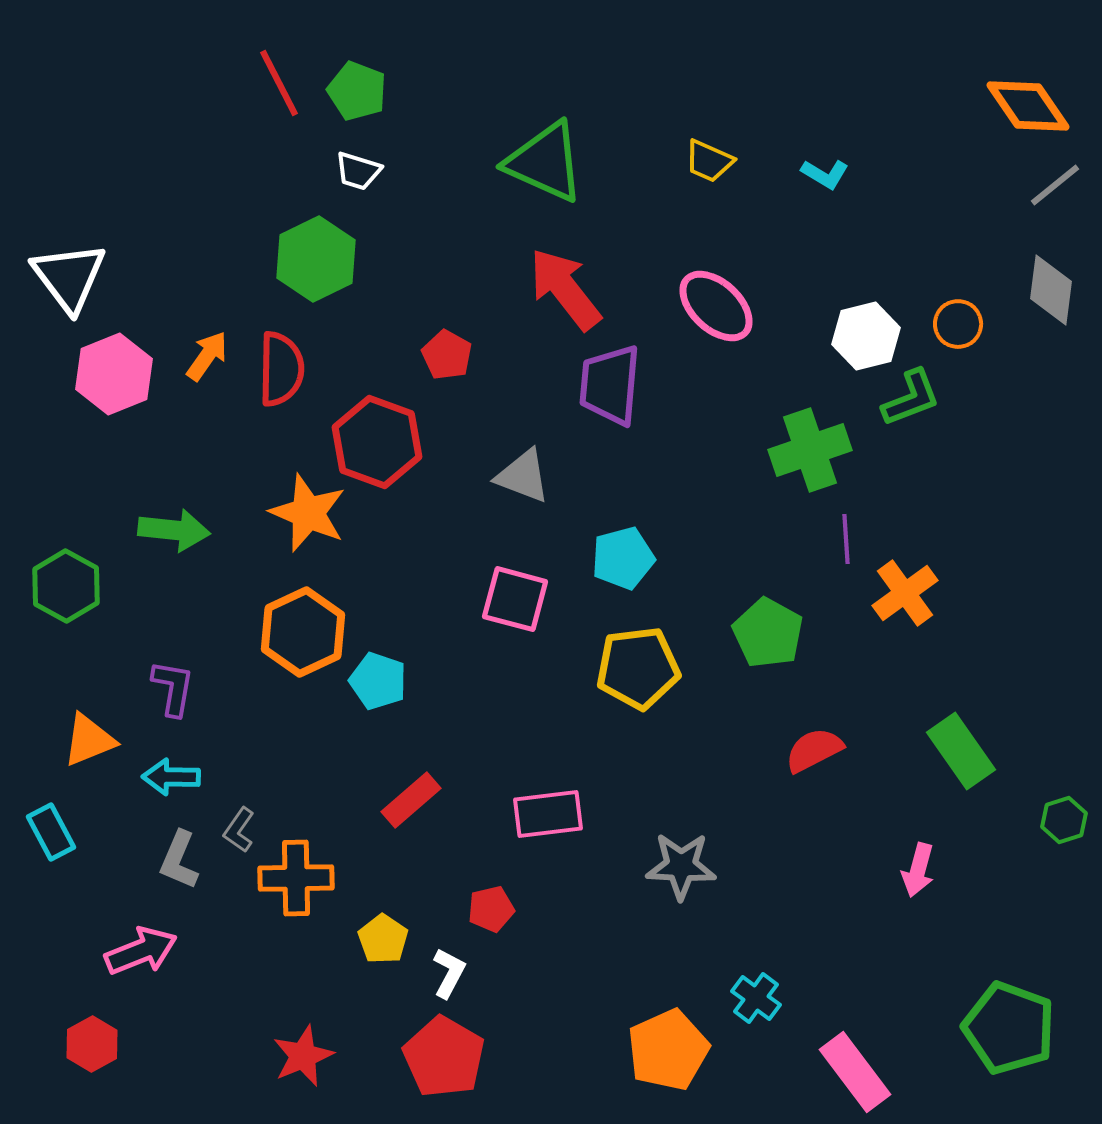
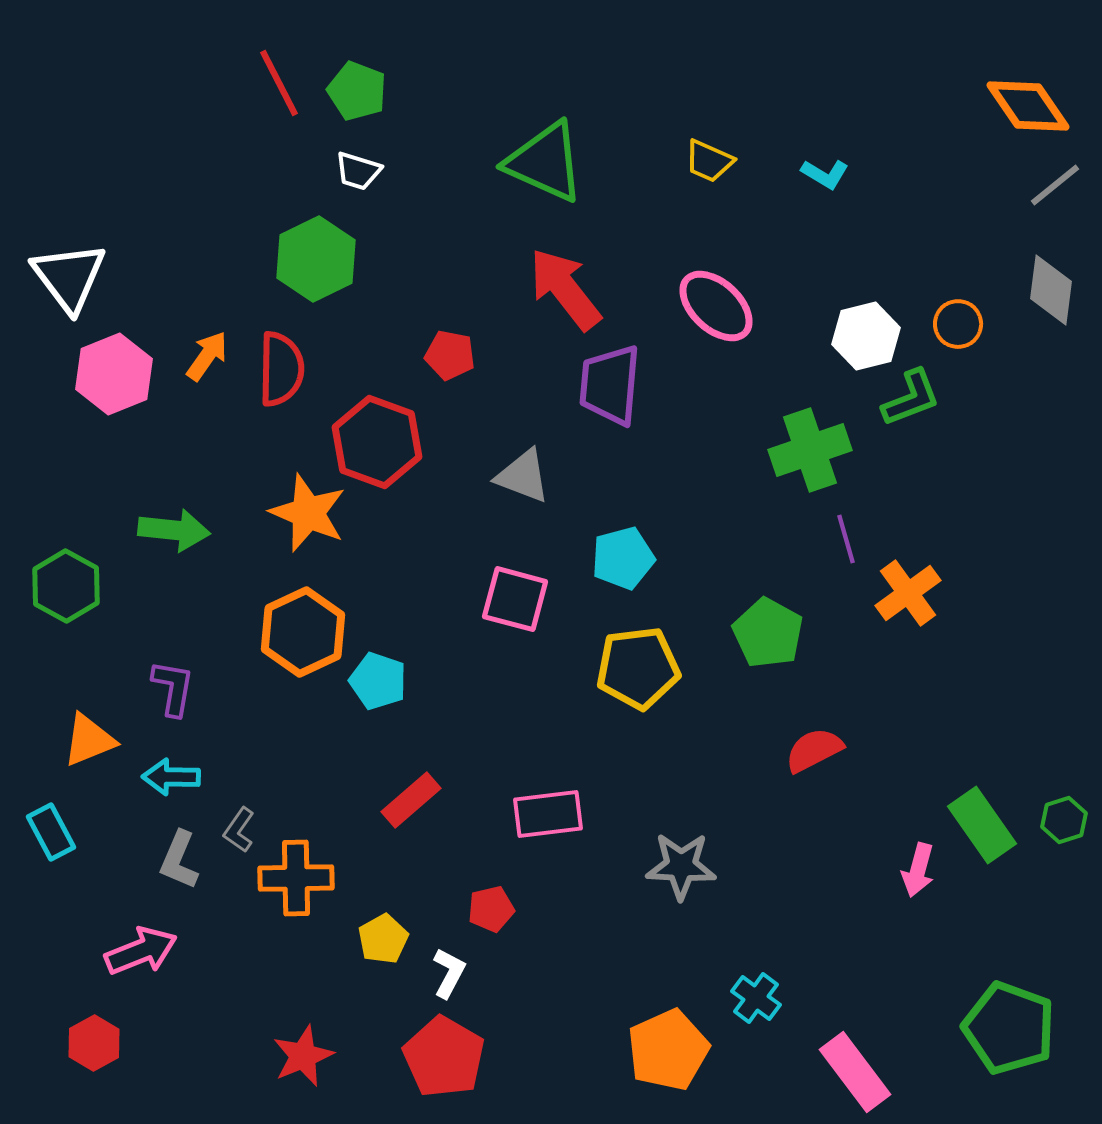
red pentagon at (447, 355): moved 3 px right; rotated 18 degrees counterclockwise
purple line at (846, 539): rotated 12 degrees counterclockwise
orange cross at (905, 593): moved 3 px right
green rectangle at (961, 751): moved 21 px right, 74 px down
yellow pentagon at (383, 939): rotated 9 degrees clockwise
red hexagon at (92, 1044): moved 2 px right, 1 px up
